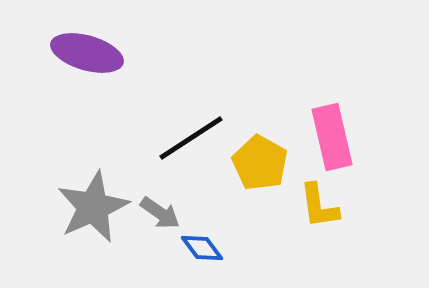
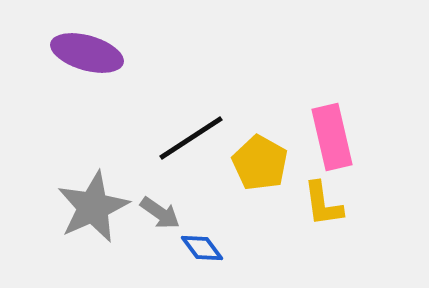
yellow L-shape: moved 4 px right, 2 px up
